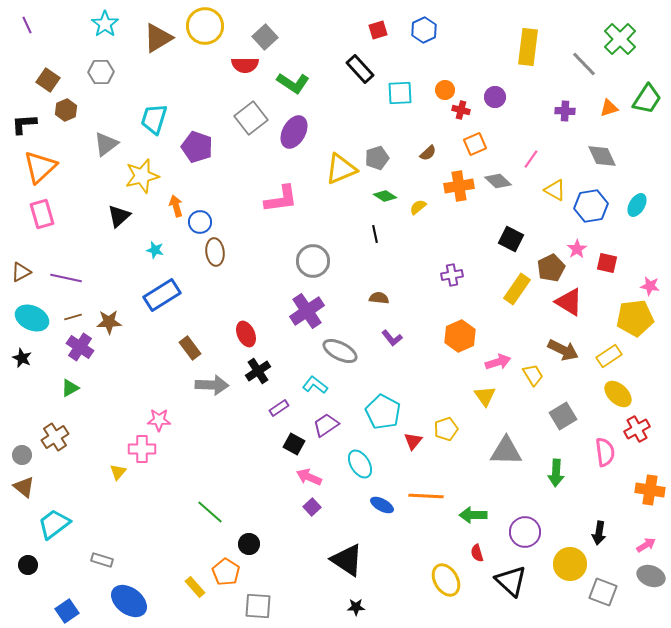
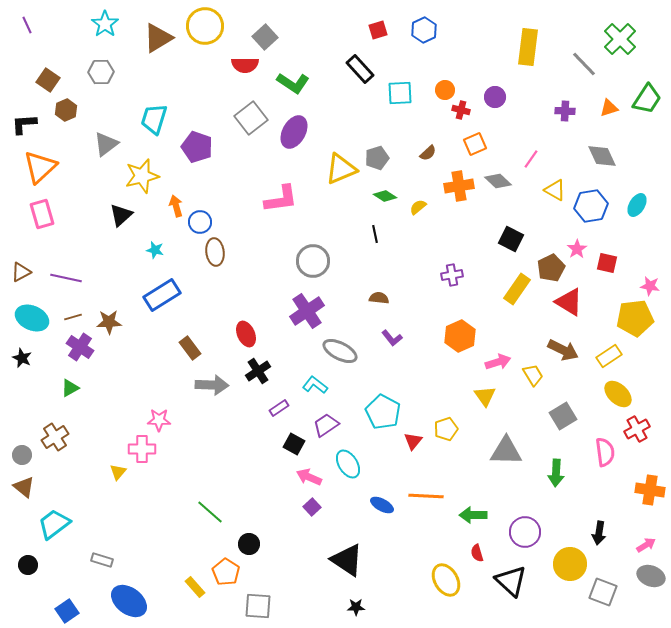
black triangle at (119, 216): moved 2 px right, 1 px up
cyan ellipse at (360, 464): moved 12 px left
